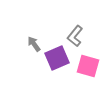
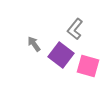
gray L-shape: moved 7 px up
purple square: moved 4 px right, 3 px up; rotated 30 degrees counterclockwise
